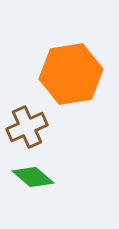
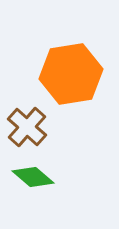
brown cross: rotated 24 degrees counterclockwise
